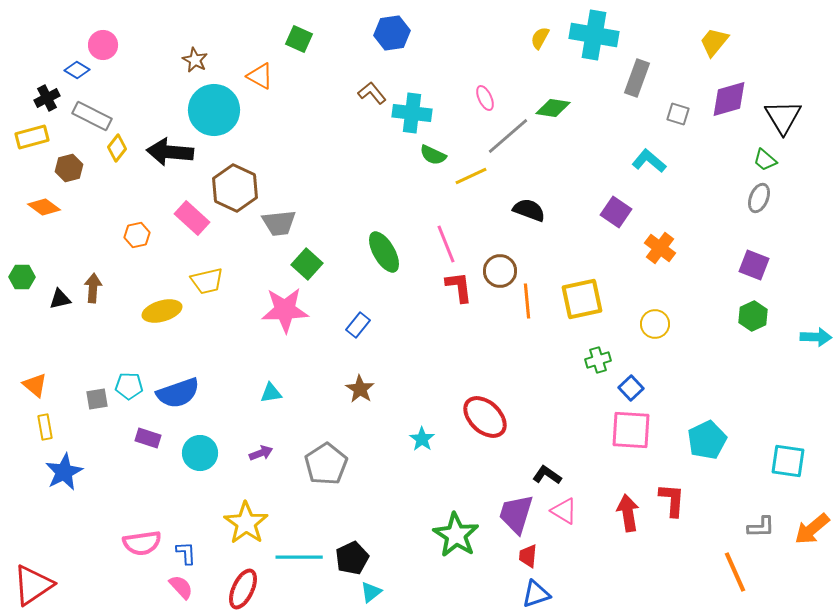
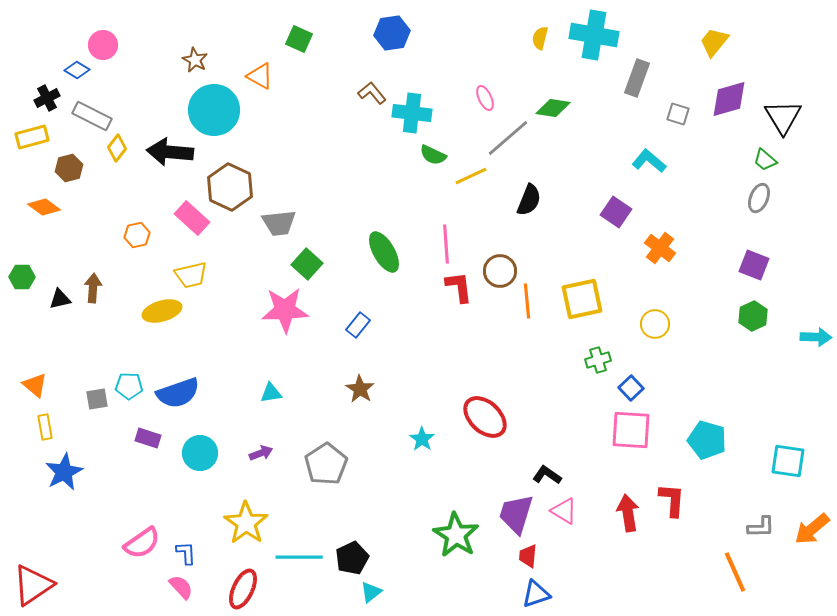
yellow semicircle at (540, 38): rotated 15 degrees counterclockwise
gray line at (508, 136): moved 2 px down
brown hexagon at (235, 188): moved 5 px left, 1 px up
black semicircle at (529, 210): moved 10 px up; rotated 92 degrees clockwise
pink line at (446, 244): rotated 18 degrees clockwise
yellow trapezoid at (207, 281): moved 16 px left, 6 px up
cyan pentagon at (707, 440): rotated 30 degrees counterclockwise
pink semicircle at (142, 543): rotated 27 degrees counterclockwise
